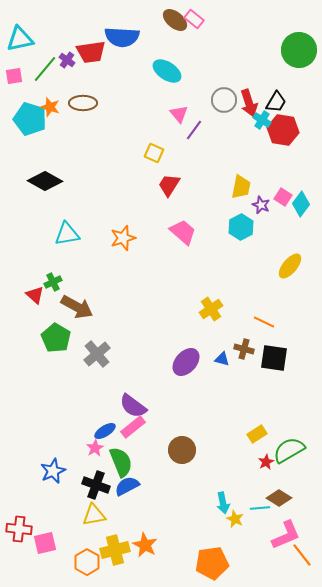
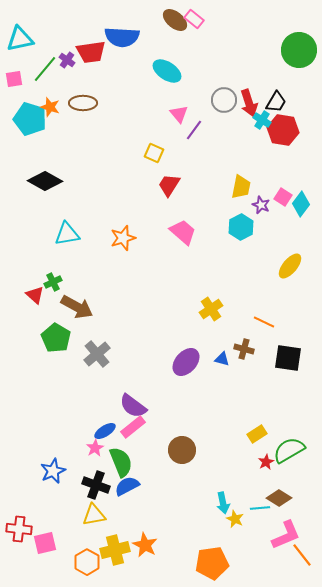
pink square at (14, 76): moved 3 px down
black square at (274, 358): moved 14 px right
